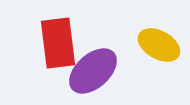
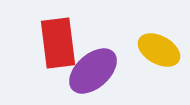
yellow ellipse: moved 5 px down
